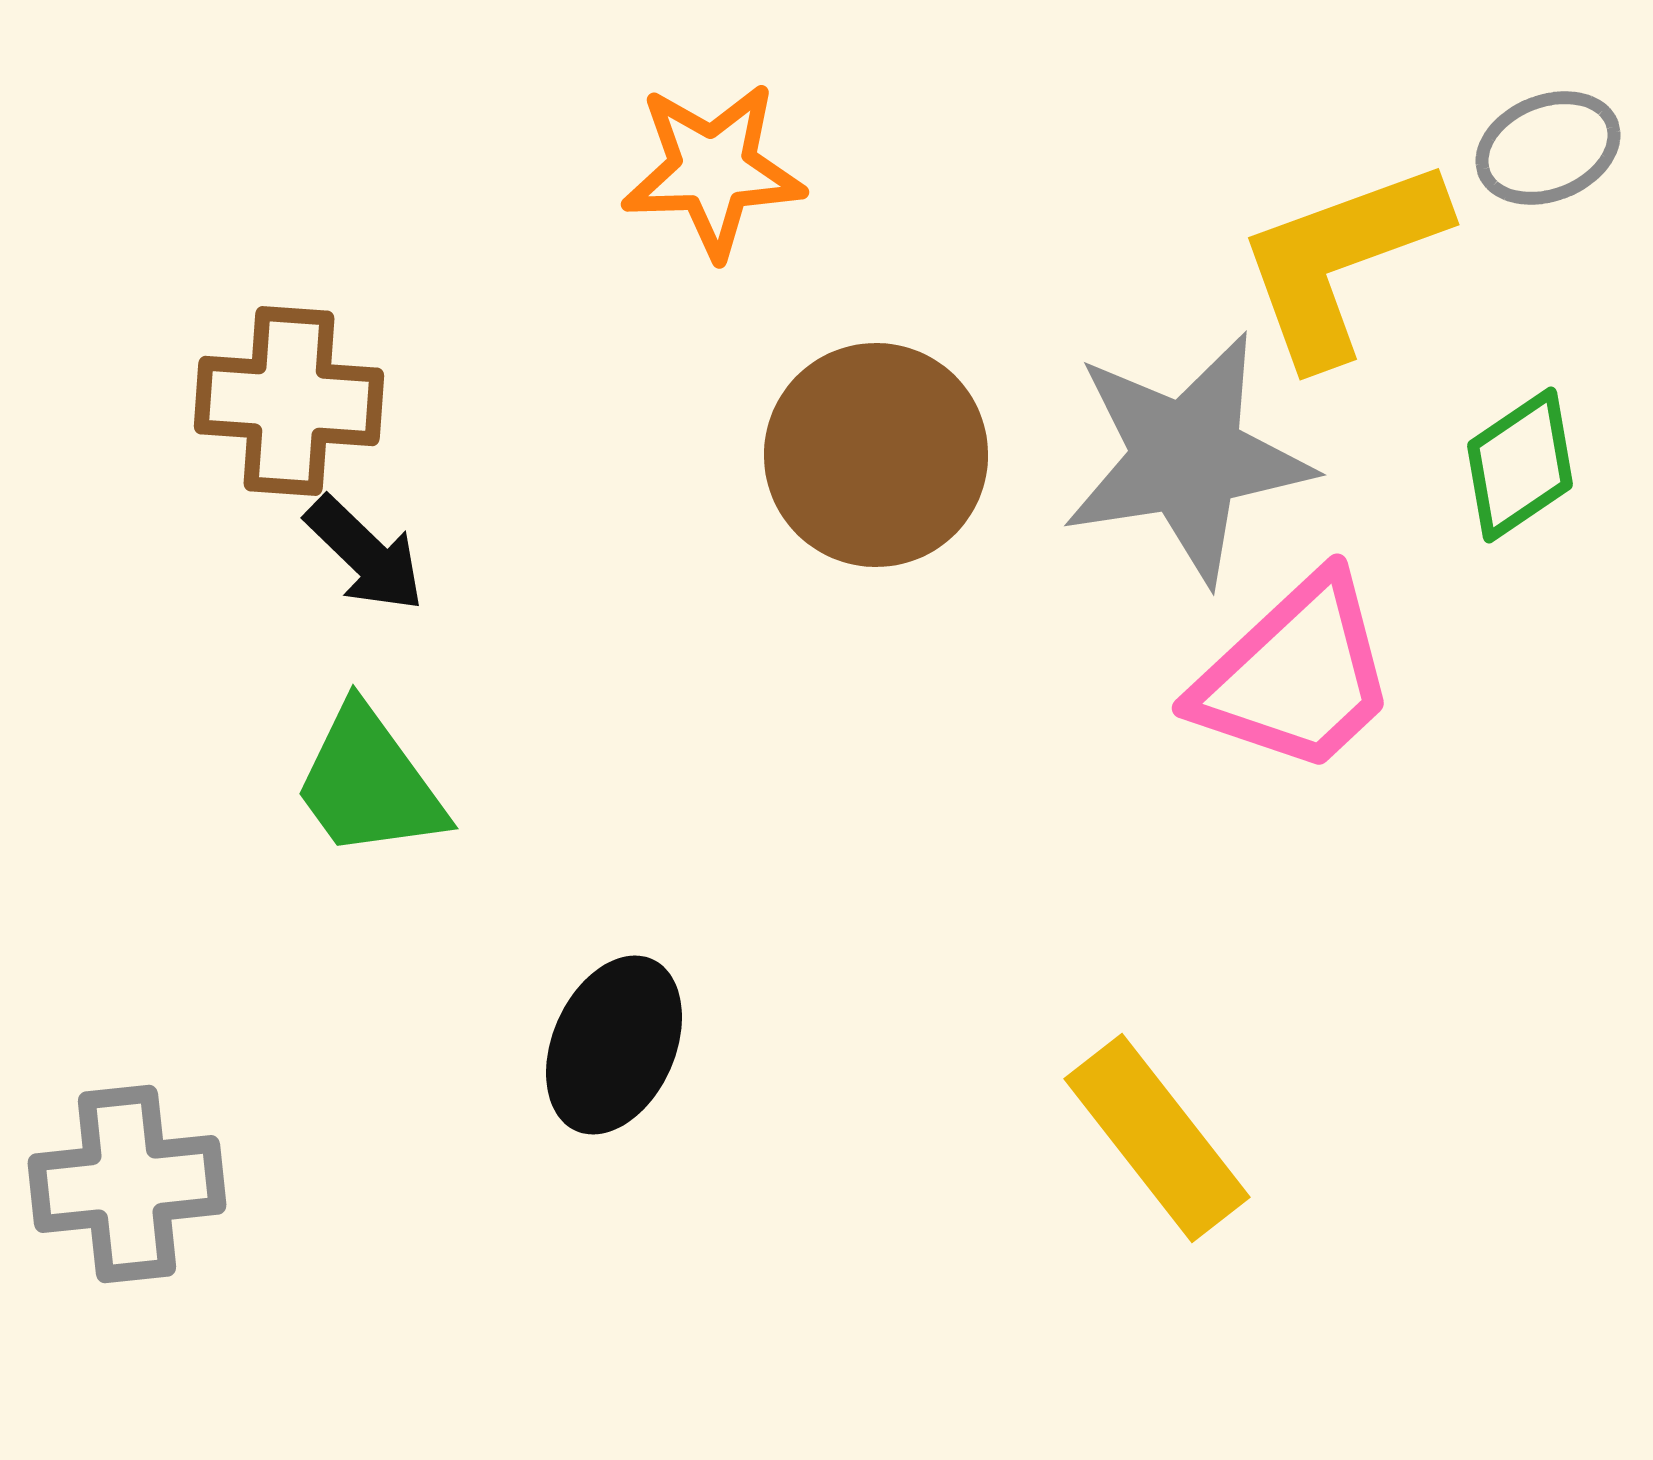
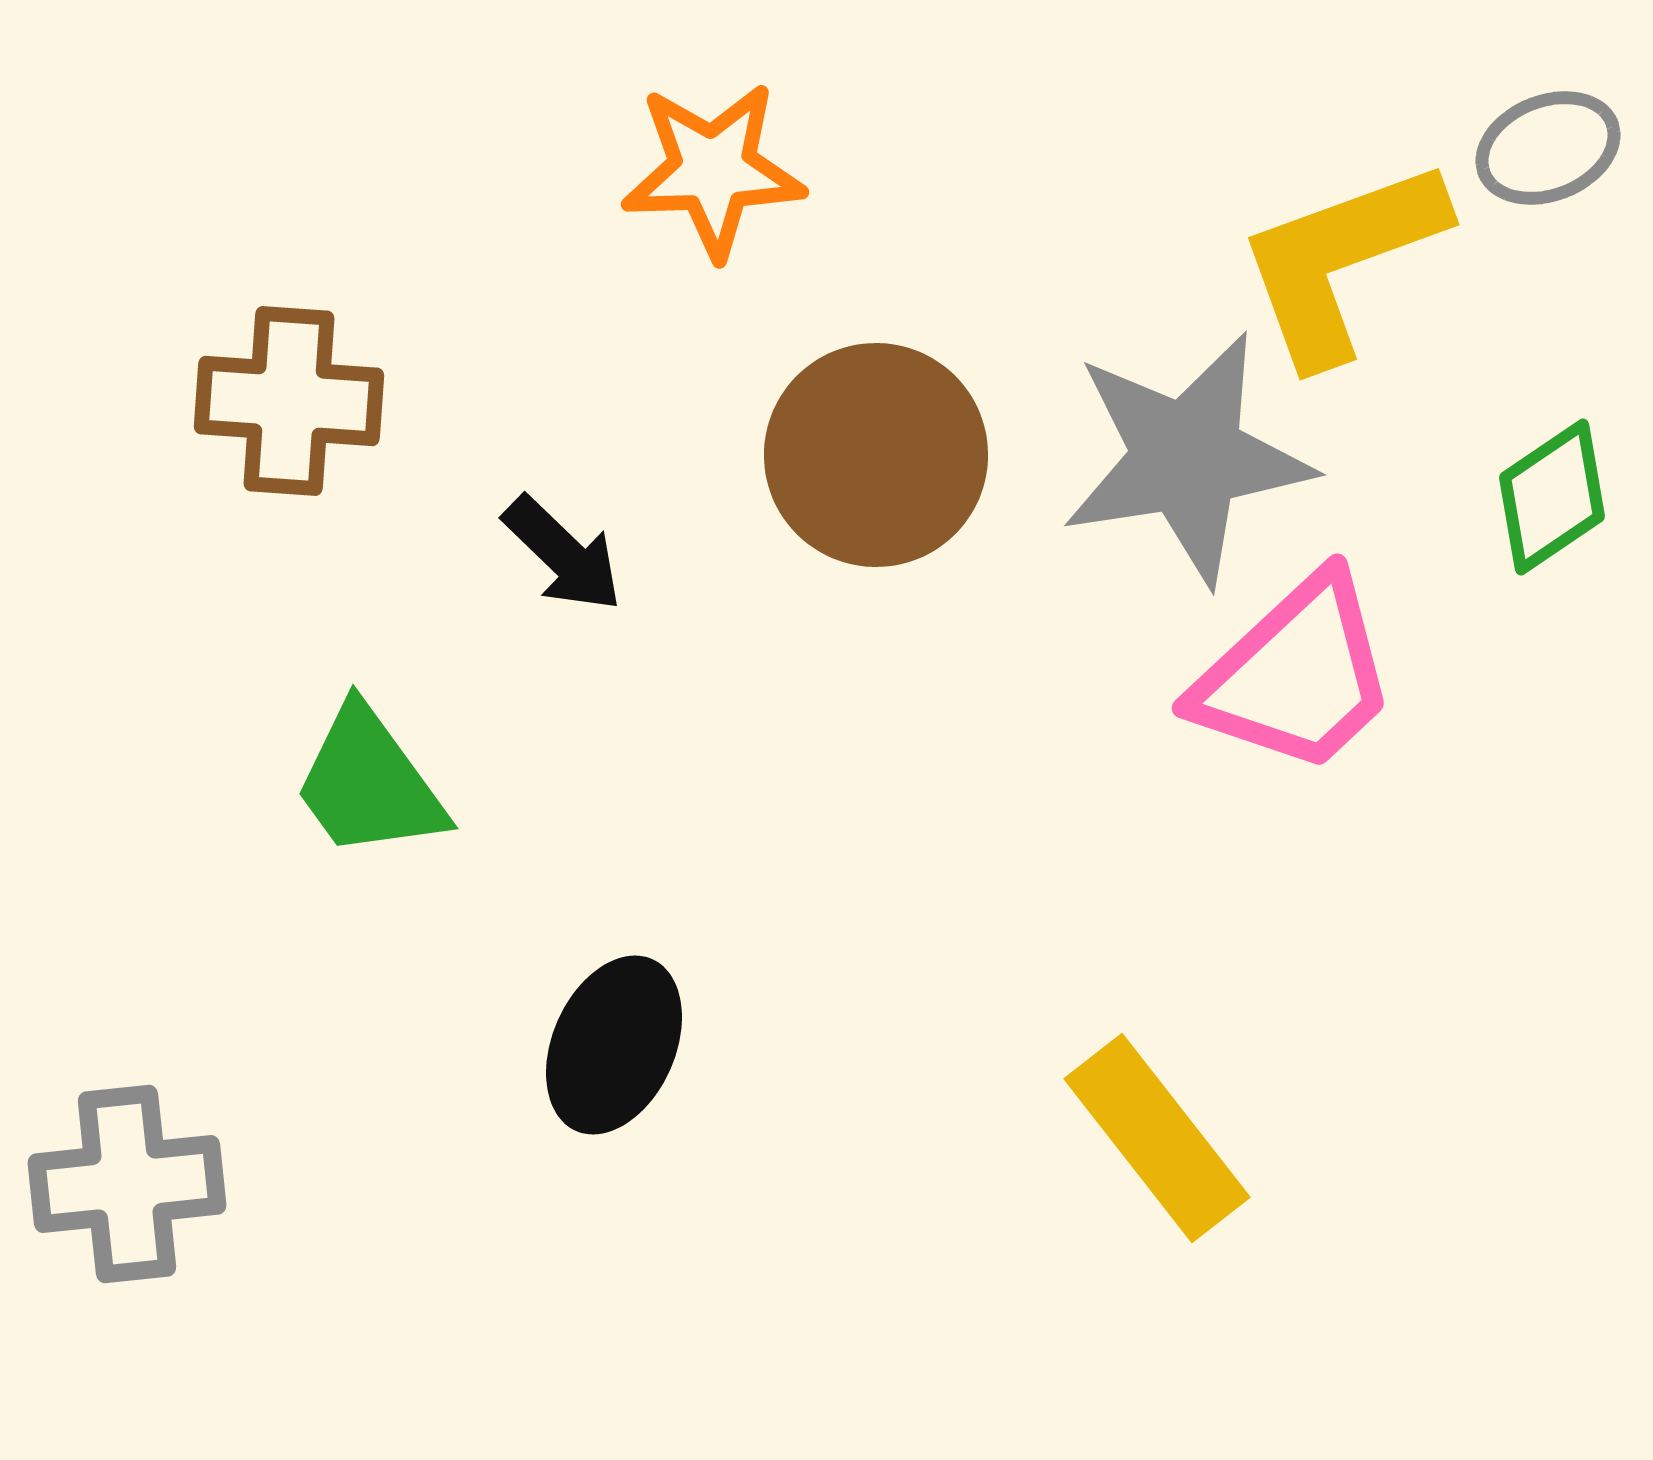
green diamond: moved 32 px right, 32 px down
black arrow: moved 198 px right
